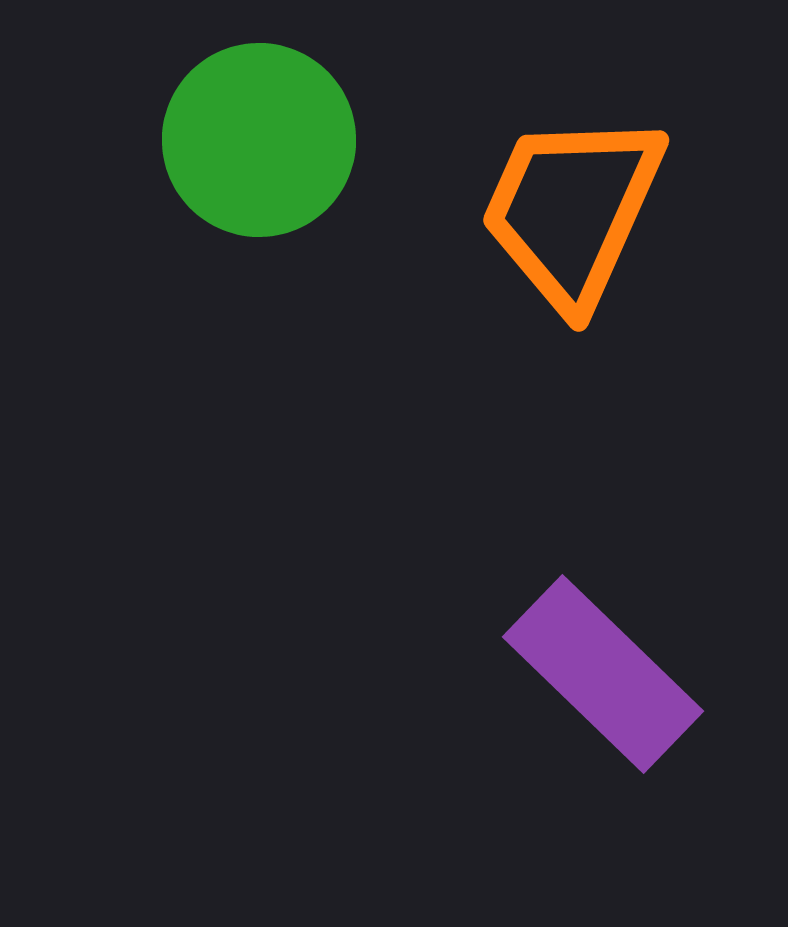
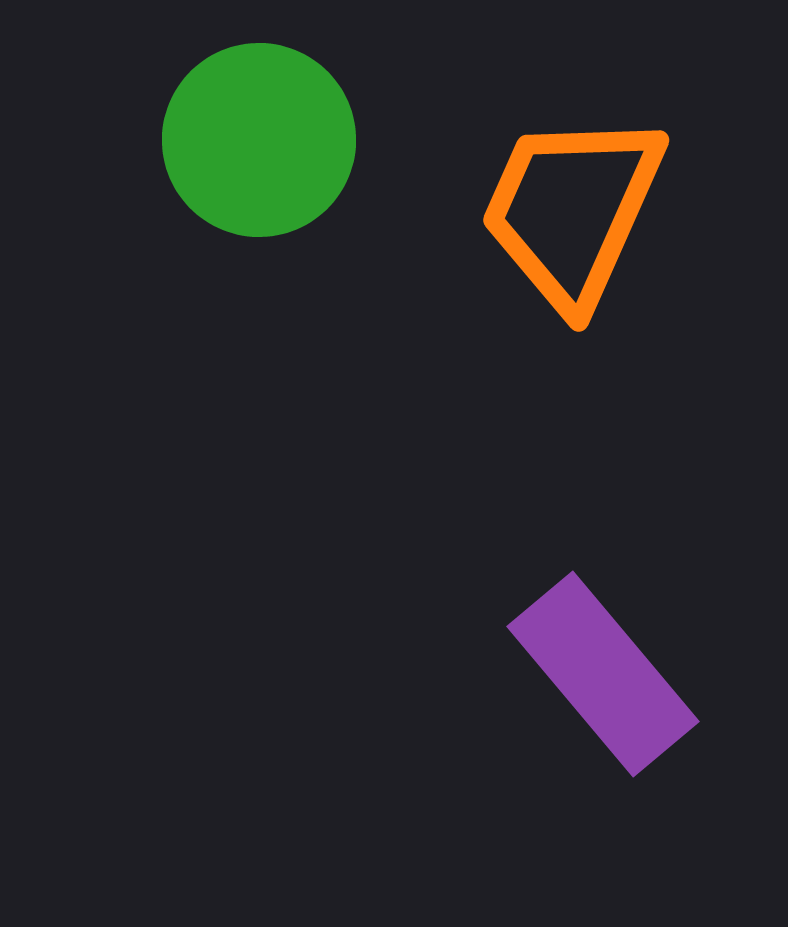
purple rectangle: rotated 6 degrees clockwise
